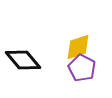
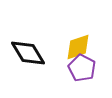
black diamond: moved 5 px right, 7 px up; rotated 9 degrees clockwise
